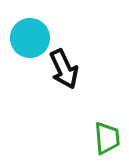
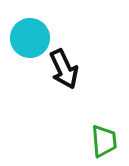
green trapezoid: moved 3 px left, 3 px down
